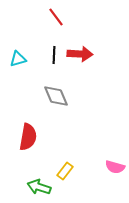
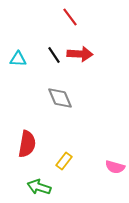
red line: moved 14 px right
black line: rotated 36 degrees counterclockwise
cyan triangle: rotated 18 degrees clockwise
gray diamond: moved 4 px right, 2 px down
red semicircle: moved 1 px left, 7 px down
yellow rectangle: moved 1 px left, 10 px up
